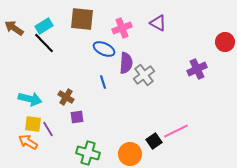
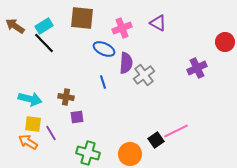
brown square: moved 1 px up
brown arrow: moved 1 px right, 2 px up
purple cross: moved 1 px up
brown cross: rotated 21 degrees counterclockwise
purple line: moved 3 px right, 4 px down
black square: moved 2 px right, 1 px up
